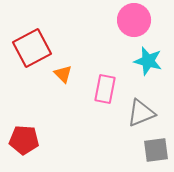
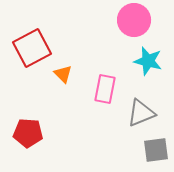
red pentagon: moved 4 px right, 7 px up
